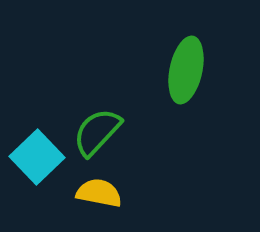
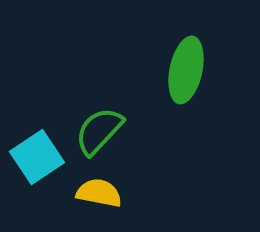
green semicircle: moved 2 px right, 1 px up
cyan square: rotated 10 degrees clockwise
